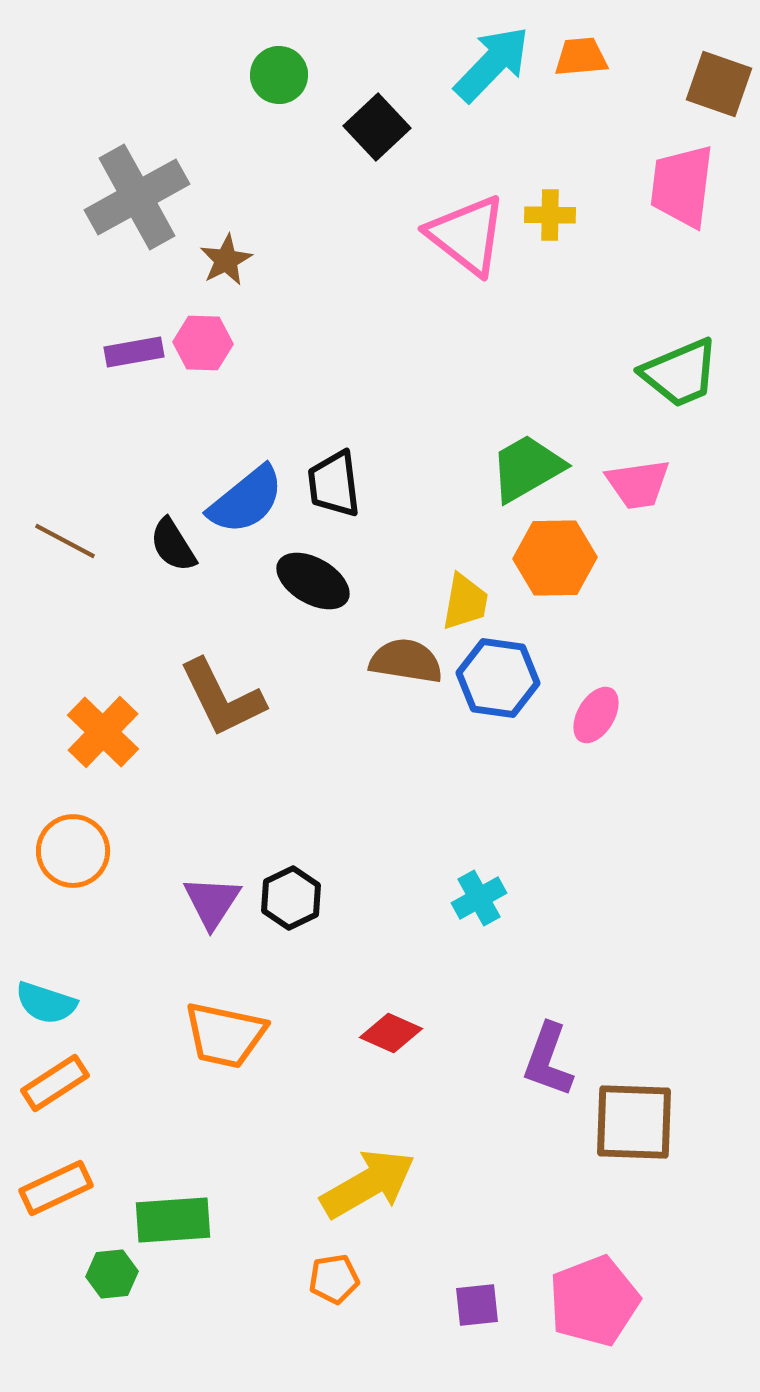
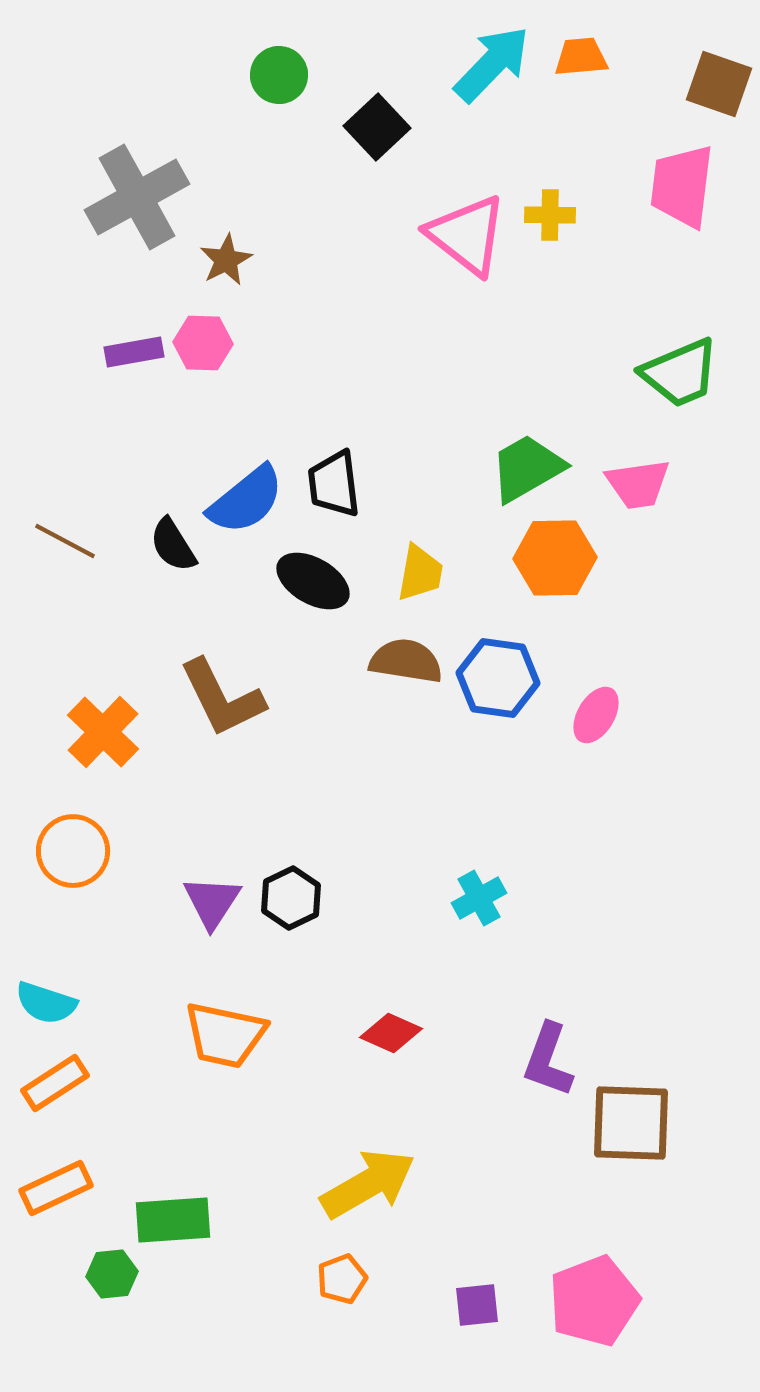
yellow trapezoid at (465, 602): moved 45 px left, 29 px up
brown square at (634, 1122): moved 3 px left, 1 px down
orange pentagon at (334, 1279): moved 8 px right; rotated 12 degrees counterclockwise
